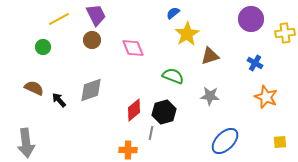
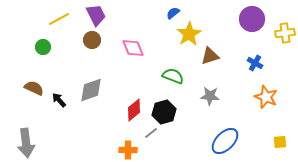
purple circle: moved 1 px right
yellow star: moved 2 px right
gray line: rotated 40 degrees clockwise
